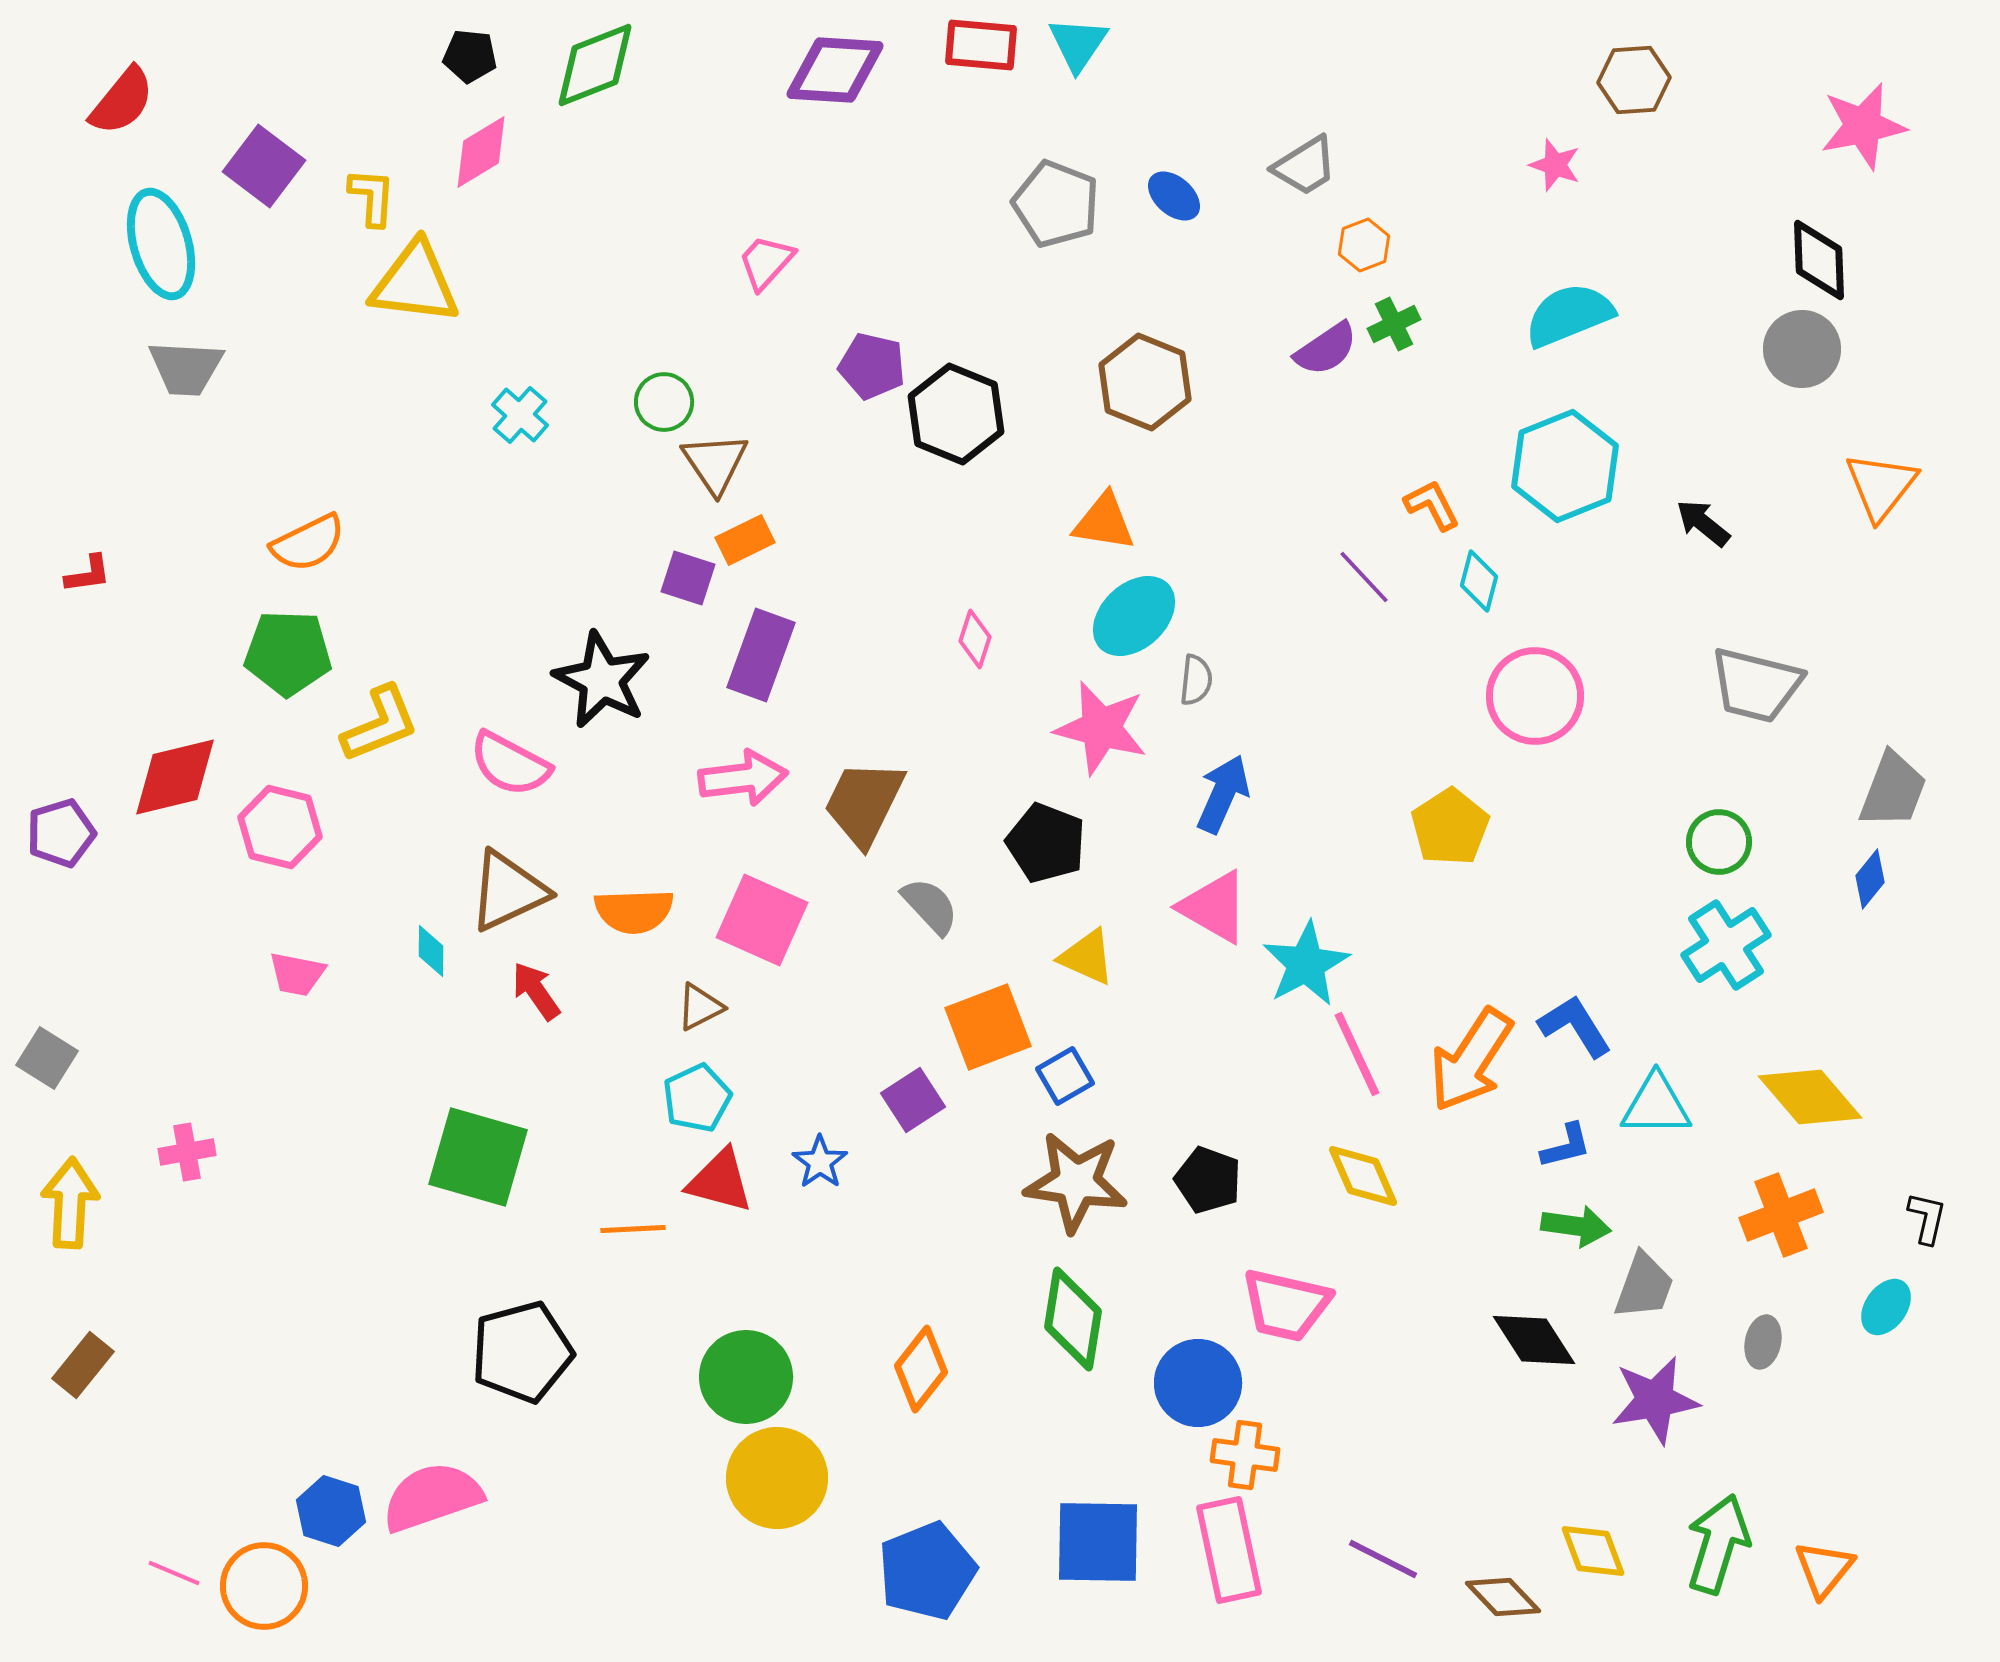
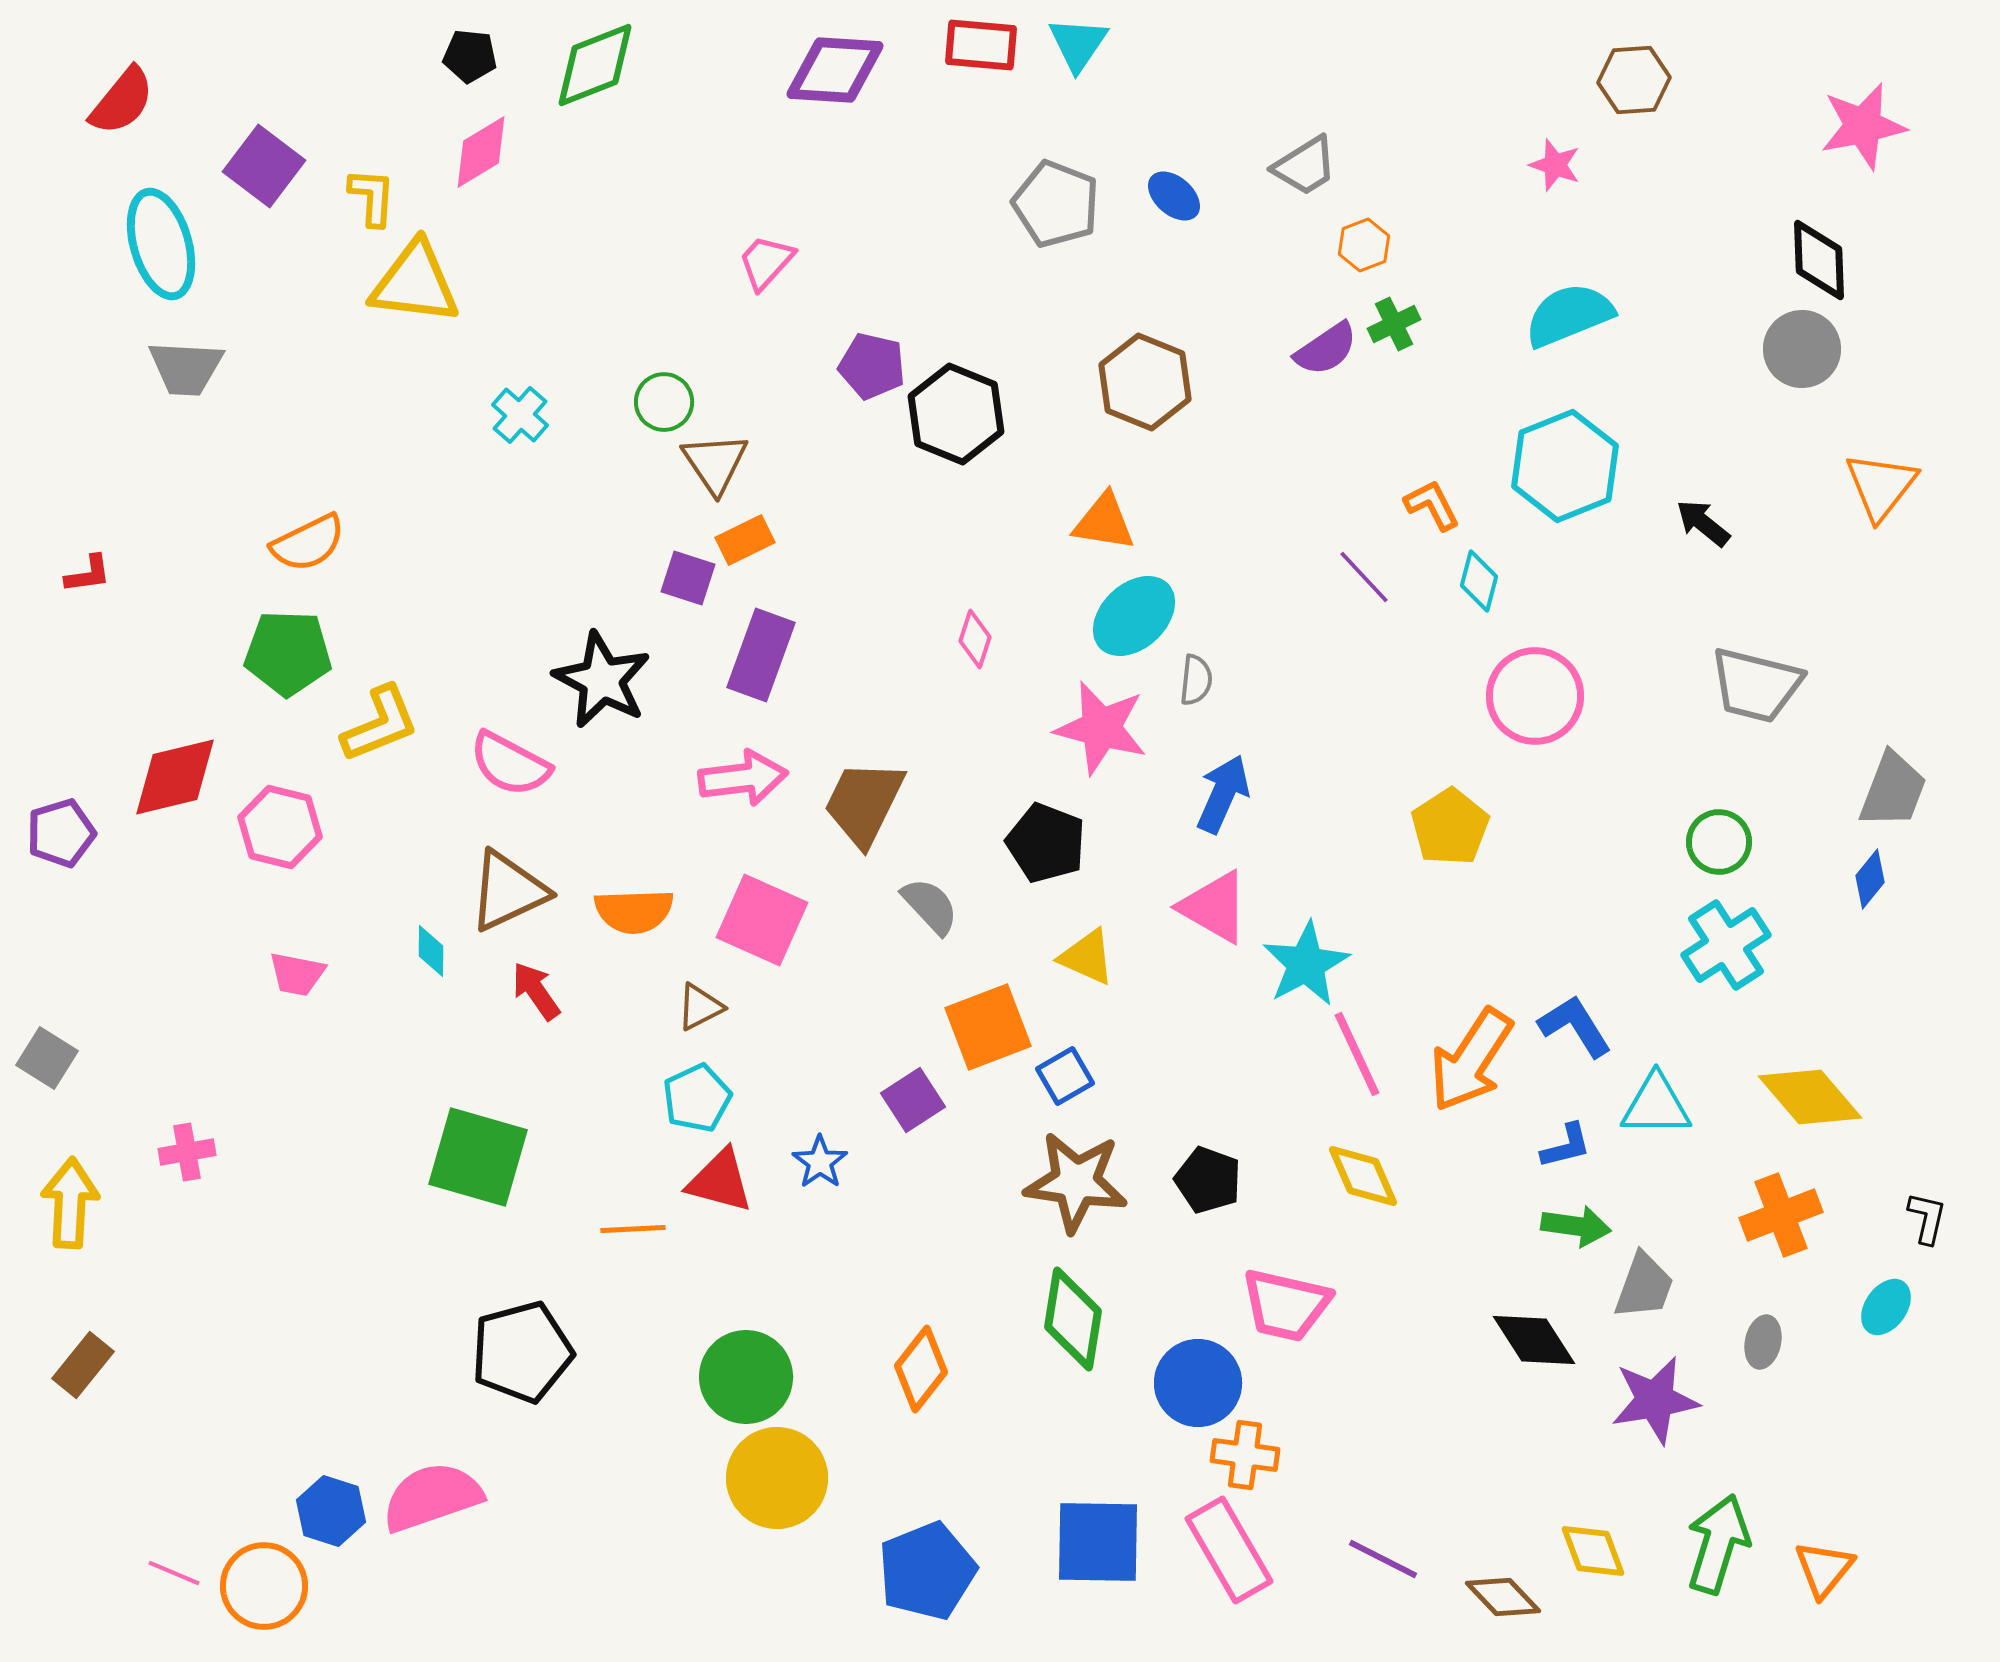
pink rectangle at (1229, 1550): rotated 18 degrees counterclockwise
